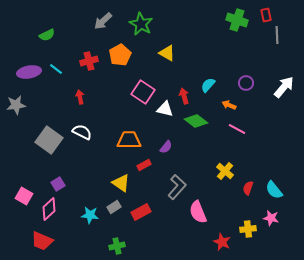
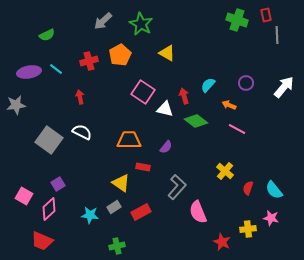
red rectangle at (144, 165): moved 1 px left, 2 px down; rotated 40 degrees clockwise
